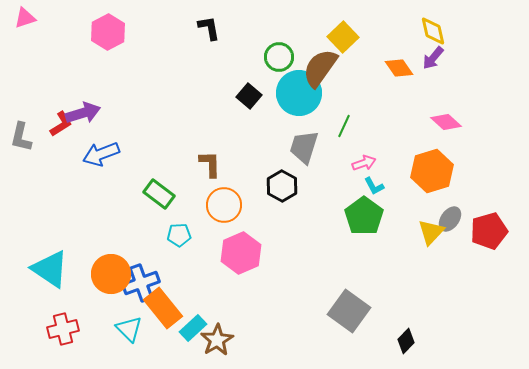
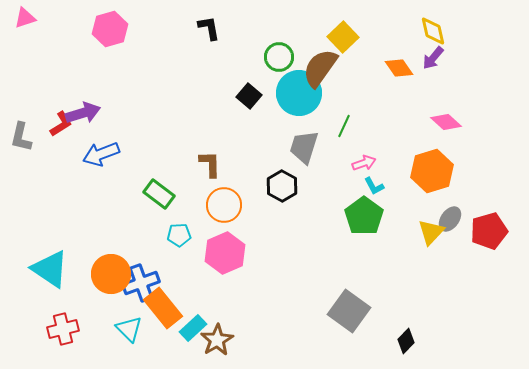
pink hexagon at (108, 32): moved 2 px right, 3 px up; rotated 12 degrees clockwise
pink hexagon at (241, 253): moved 16 px left
